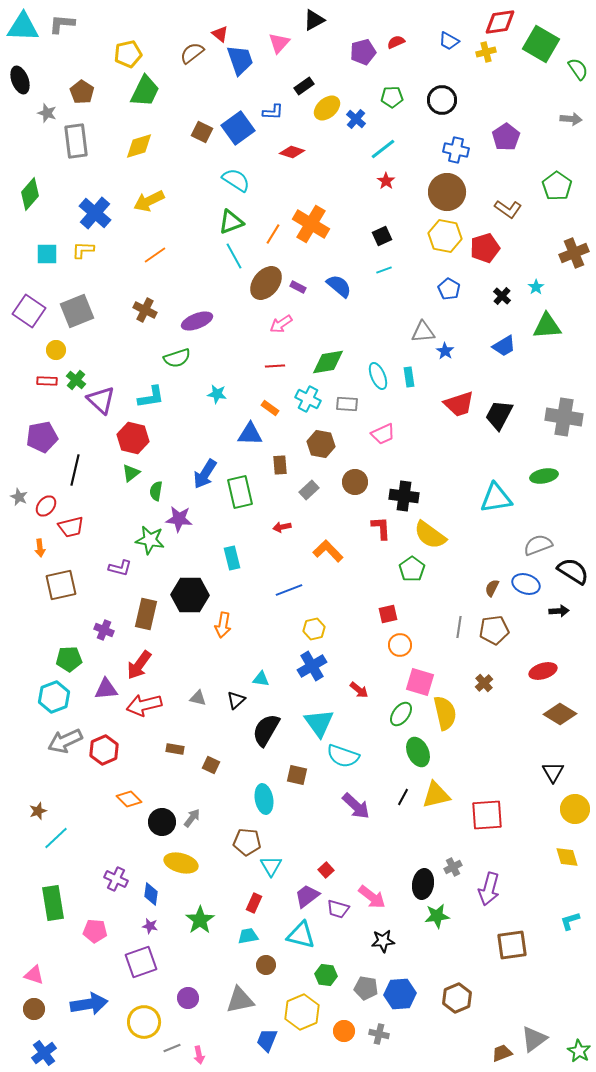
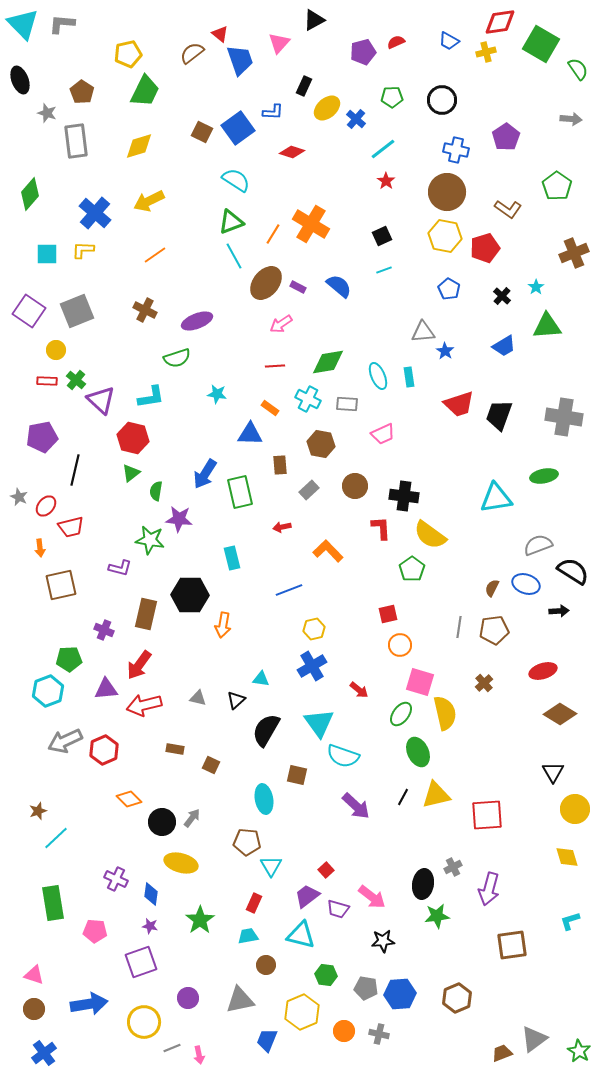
cyan triangle at (23, 27): moved 3 px up; rotated 44 degrees clockwise
black rectangle at (304, 86): rotated 30 degrees counterclockwise
black trapezoid at (499, 415): rotated 8 degrees counterclockwise
brown circle at (355, 482): moved 4 px down
cyan hexagon at (54, 697): moved 6 px left, 6 px up
